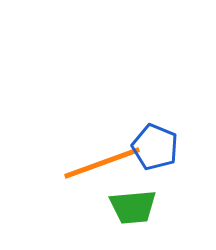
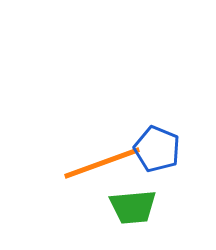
blue pentagon: moved 2 px right, 2 px down
